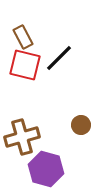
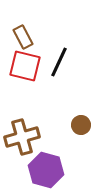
black line: moved 4 px down; rotated 20 degrees counterclockwise
red square: moved 1 px down
purple hexagon: moved 1 px down
